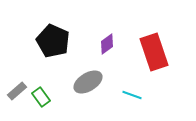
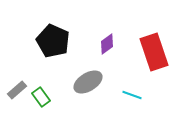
gray rectangle: moved 1 px up
